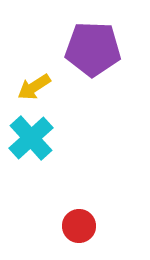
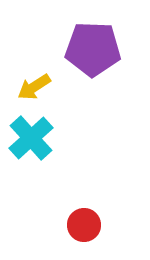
red circle: moved 5 px right, 1 px up
